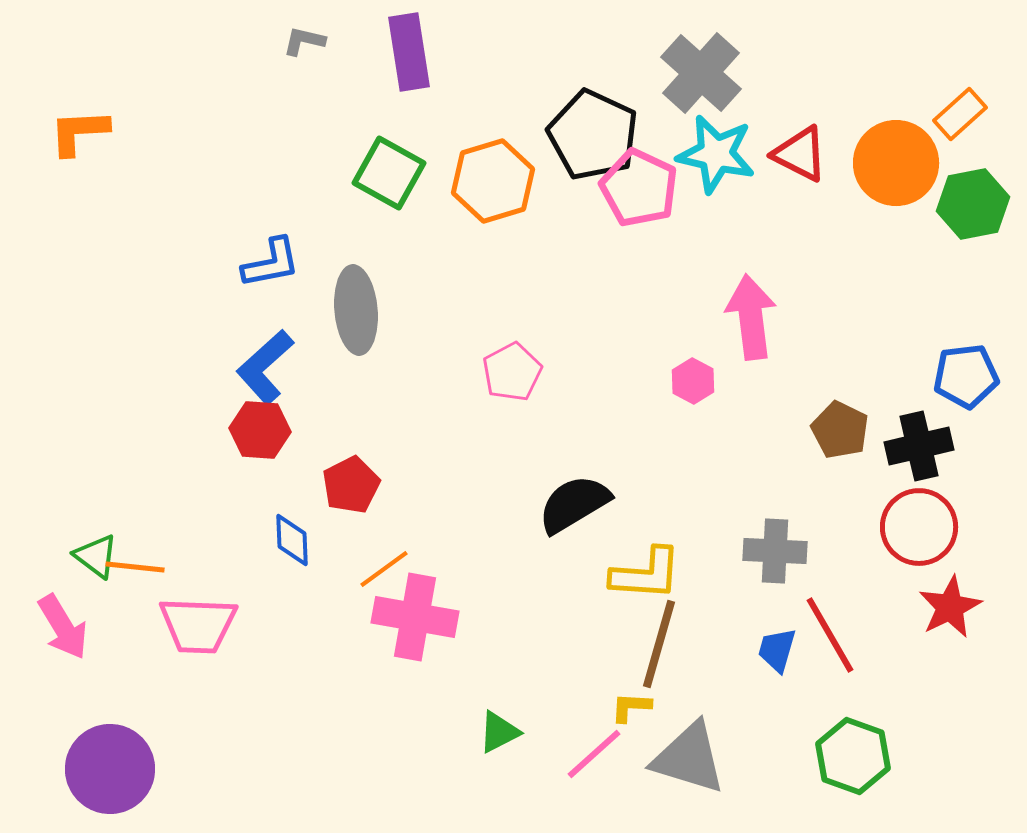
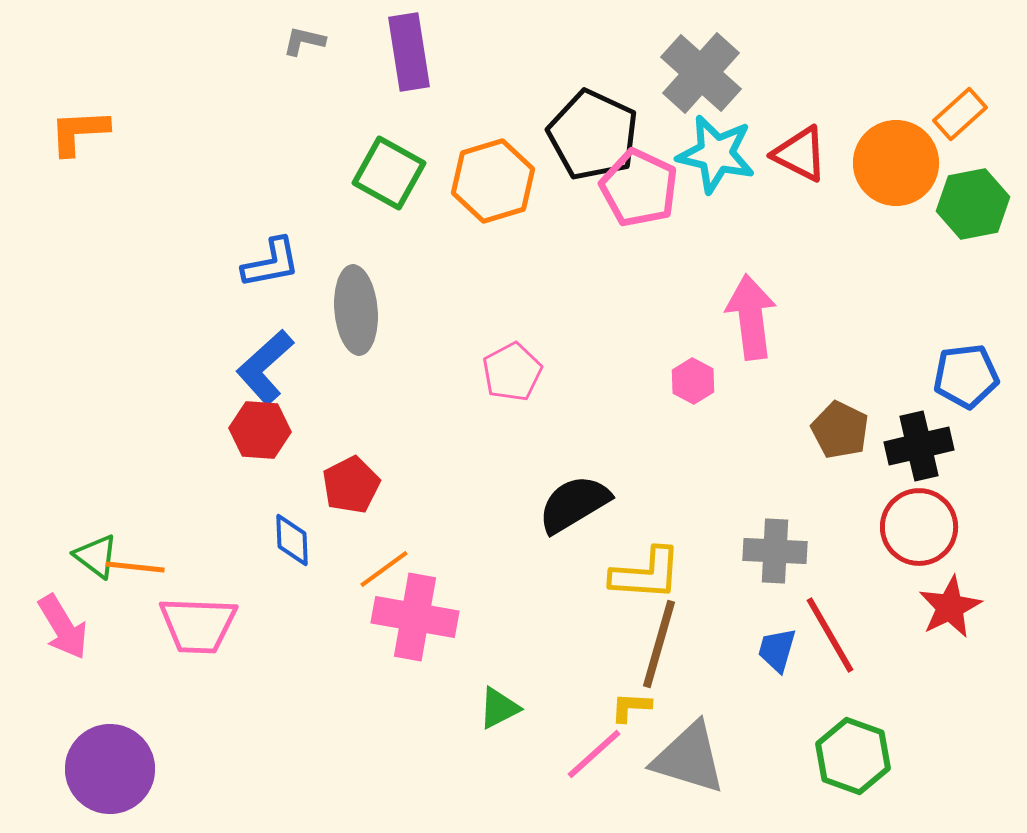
green triangle at (499, 732): moved 24 px up
